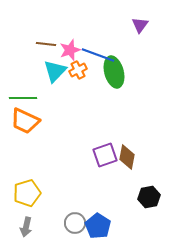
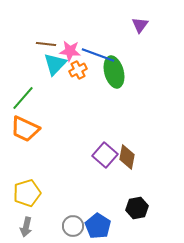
pink star: moved 1 px down; rotated 25 degrees clockwise
cyan triangle: moved 7 px up
green line: rotated 48 degrees counterclockwise
orange trapezoid: moved 8 px down
purple square: rotated 30 degrees counterclockwise
black hexagon: moved 12 px left, 11 px down
gray circle: moved 2 px left, 3 px down
